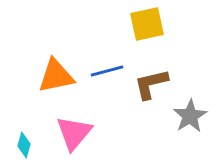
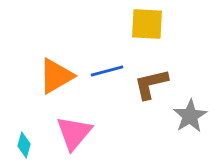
yellow square: rotated 15 degrees clockwise
orange triangle: rotated 18 degrees counterclockwise
